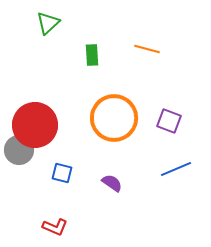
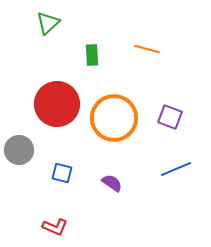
purple square: moved 1 px right, 4 px up
red circle: moved 22 px right, 21 px up
